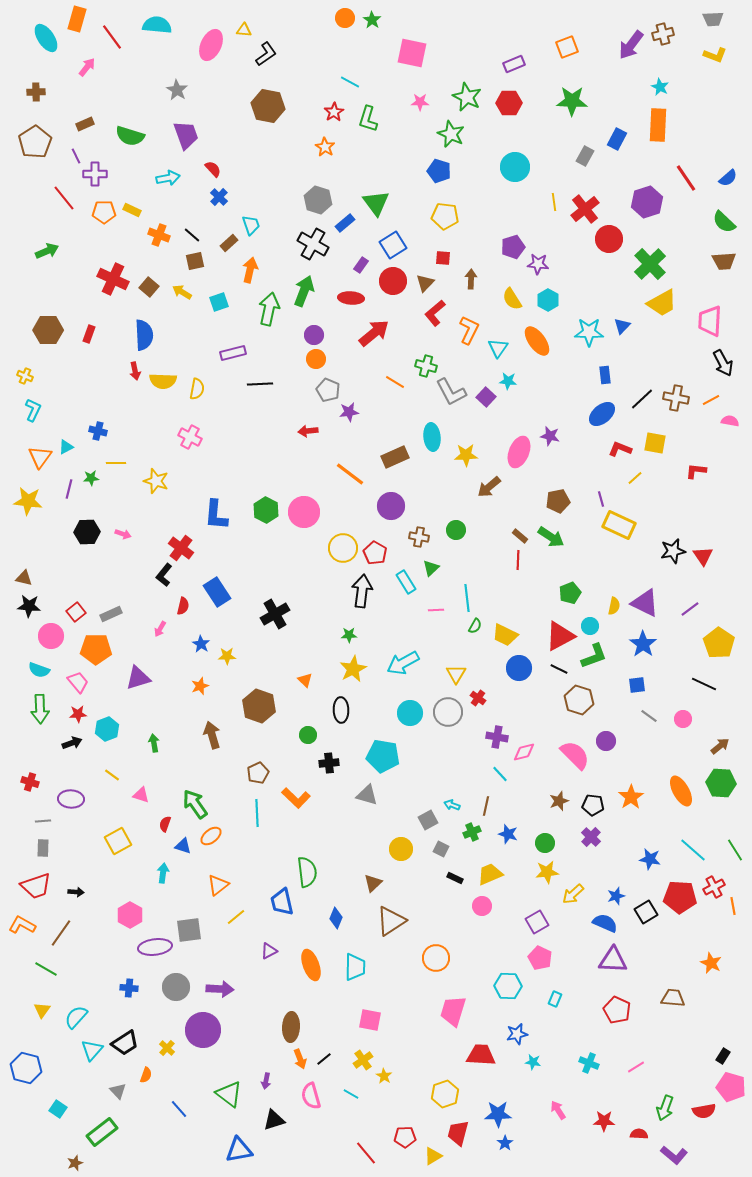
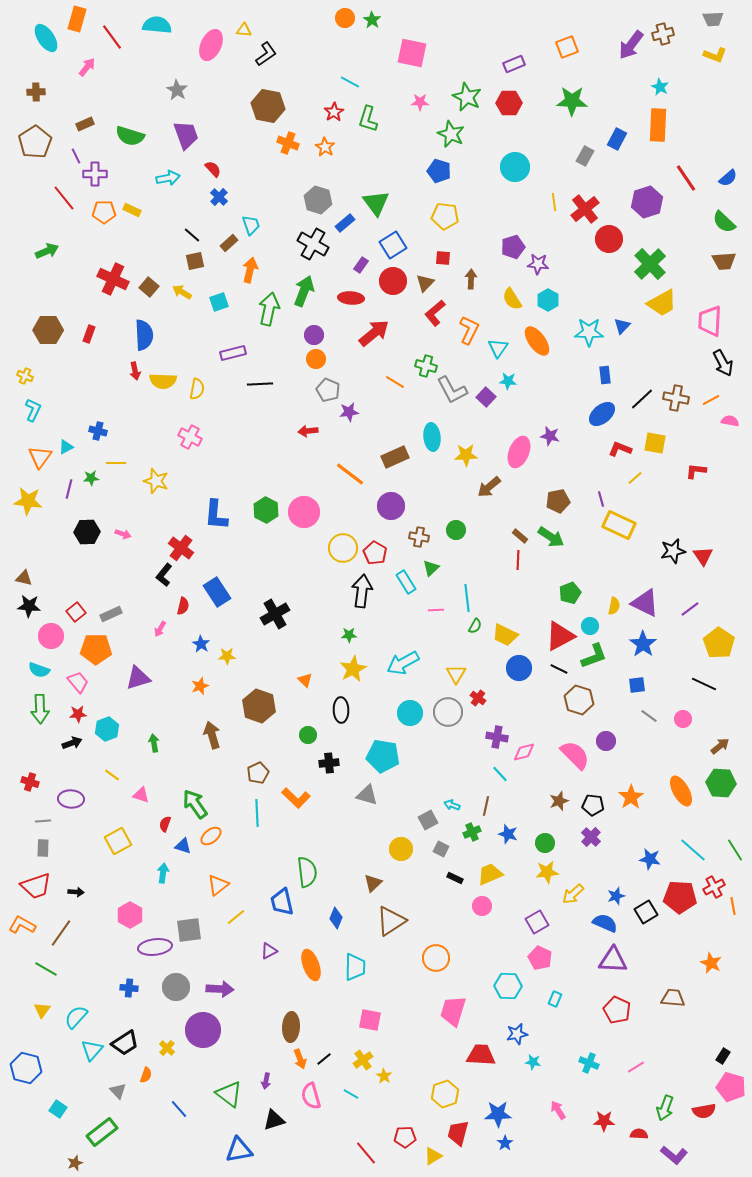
orange cross at (159, 235): moved 129 px right, 92 px up
gray L-shape at (451, 392): moved 1 px right, 2 px up
